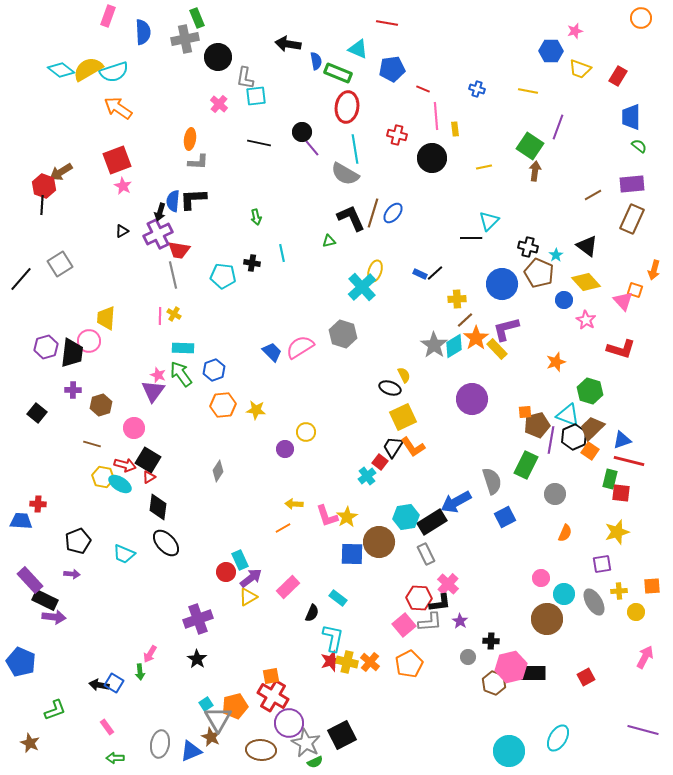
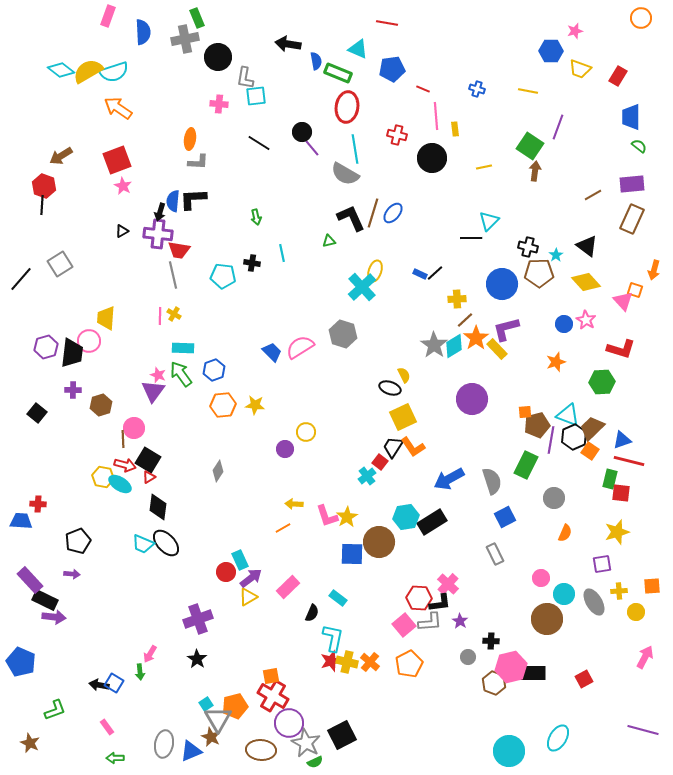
yellow semicircle at (88, 69): moved 2 px down
pink cross at (219, 104): rotated 36 degrees counterclockwise
black line at (259, 143): rotated 20 degrees clockwise
brown arrow at (61, 172): moved 16 px up
purple cross at (158, 234): rotated 32 degrees clockwise
brown pentagon at (539, 273): rotated 24 degrees counterclockwise
blue circle at (564, 300): moved 24 px down
green hexagon at (590, 391): moved 12 px right, 9 px up; rotated 20 degrees counterclockwise
yellow star at (256, 410): moved 1 px left, 5 px up
brown line at (92, 444): moved 31 px right, 5 px up; rotated 72 degrees clockwise
gray circle at (555, 494): moved 1 px left, 4 px down
blue arrow at (456, 502): moved 7 px left, 23 px up
cyan trapezoid at (124, 554): moved 19 px right, 10 px up
gray rectangle at (426, 554): moved 69 px right
red square at (586, 677): moved 2 px left, 2 px down
gray ellipse at (160, 744): moved 4 px right
